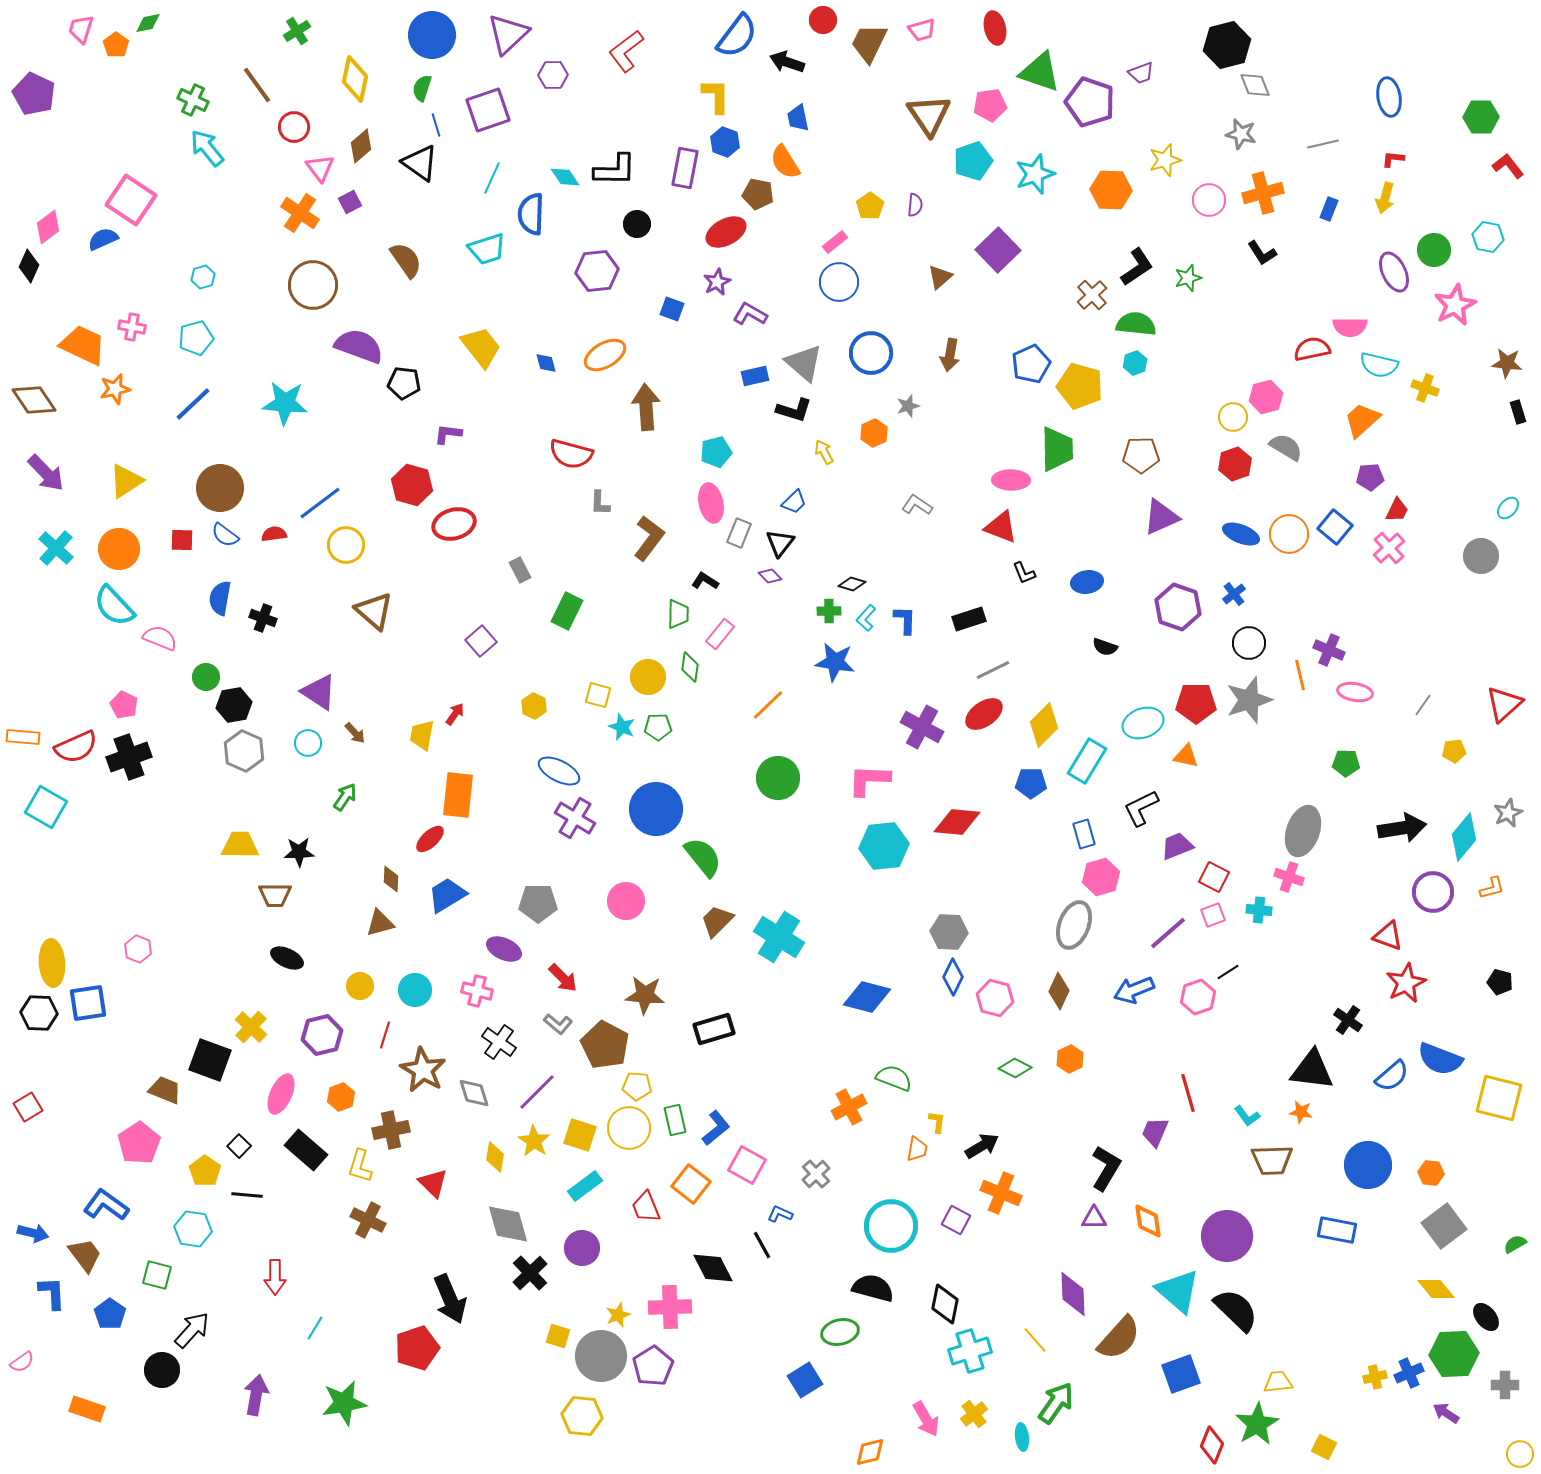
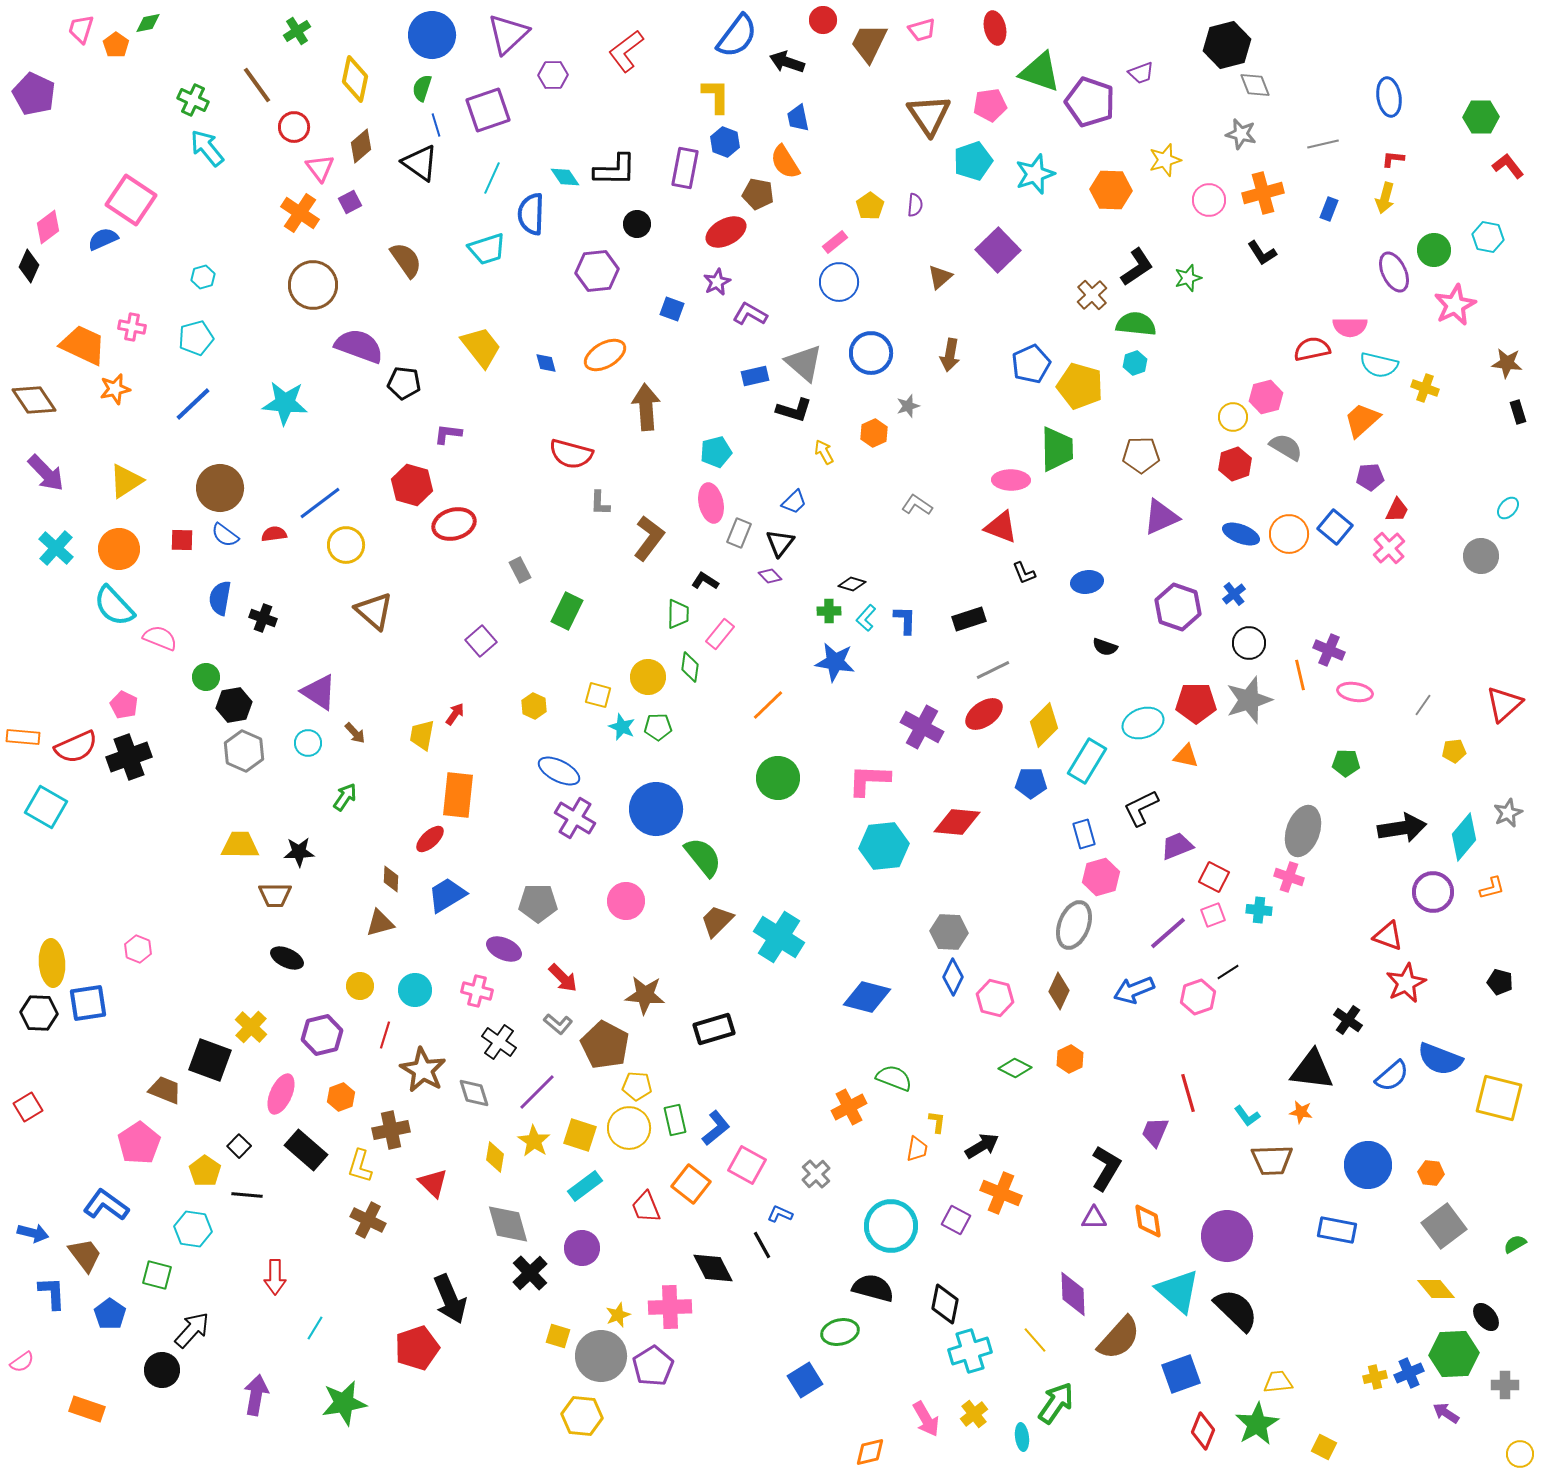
red diamond at (1212, 1445): moved 9 px left, 14 px up
